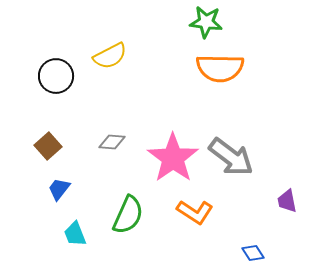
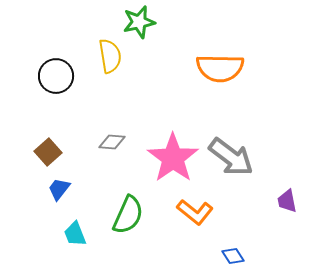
green star: moved 67 px left; rotated 20 degrees counterclockwise
yellow semicircle: rotated 72 degrees counterclockwise
brown square: moved 6 px down
orange L-shape: rotated 6 degrees clockwise
blue diamond: moved 20 px left, 3 px down
